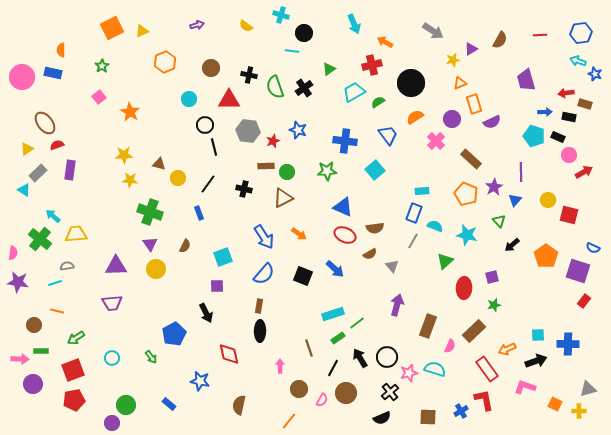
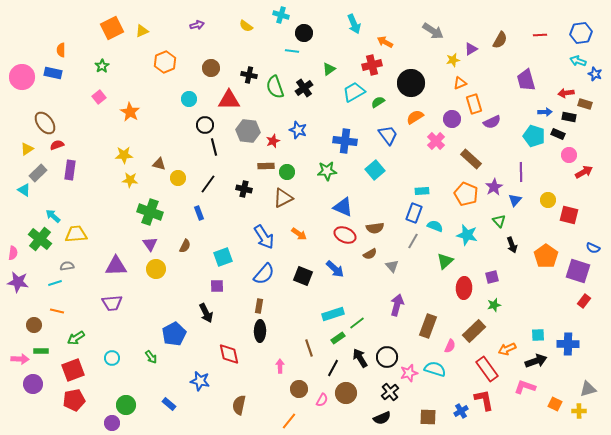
black rectangle at (558, 137): moved 3 px up
black arrow at (512, 245): rotated 70 degrees counterclockwise
